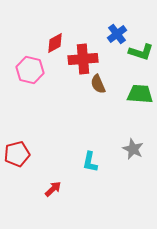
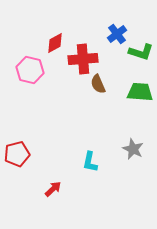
green trapezoid: moved 2 px up
